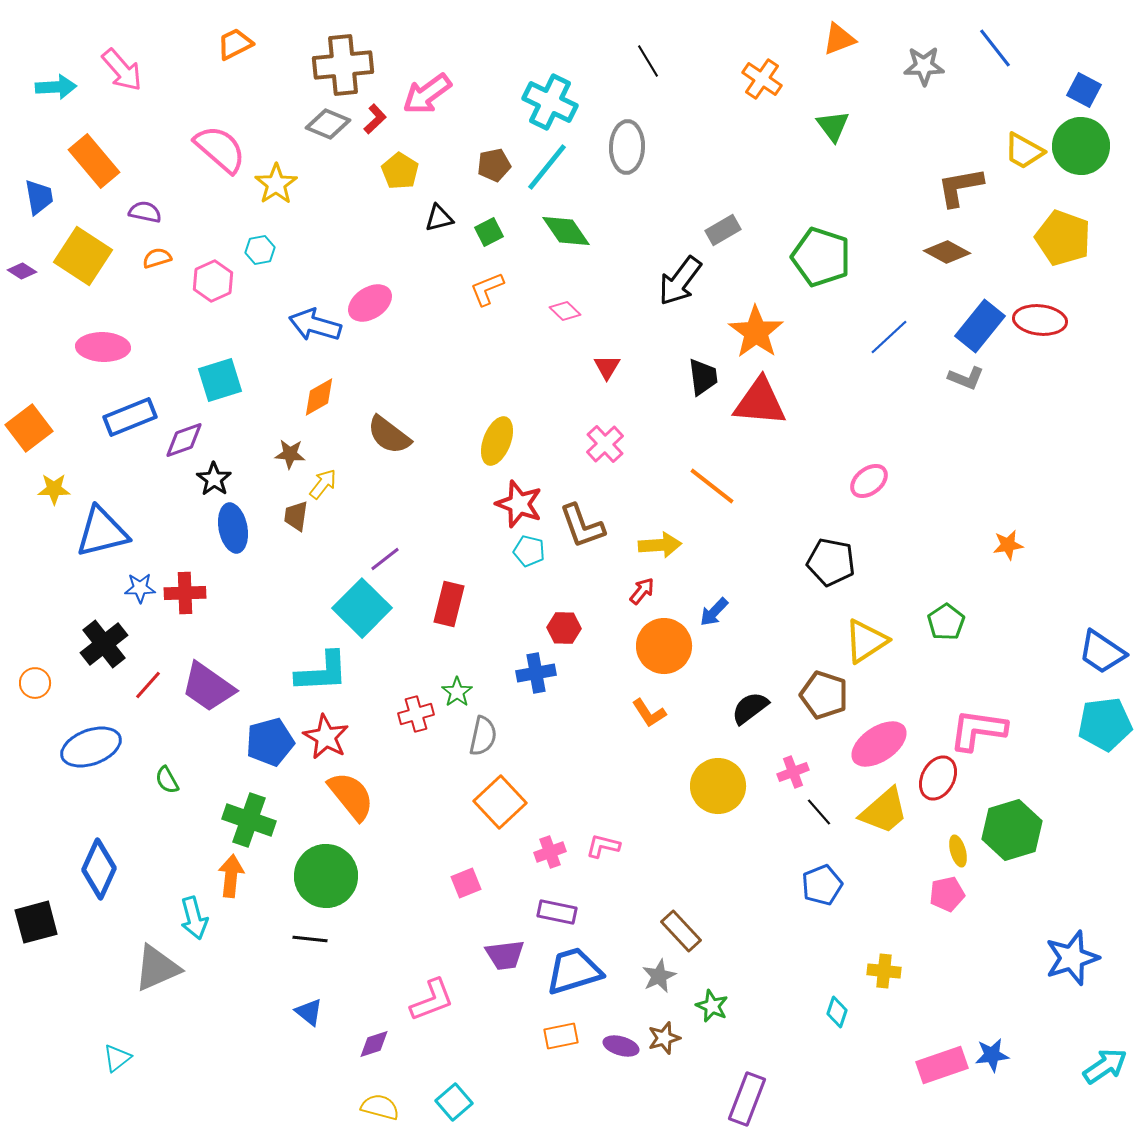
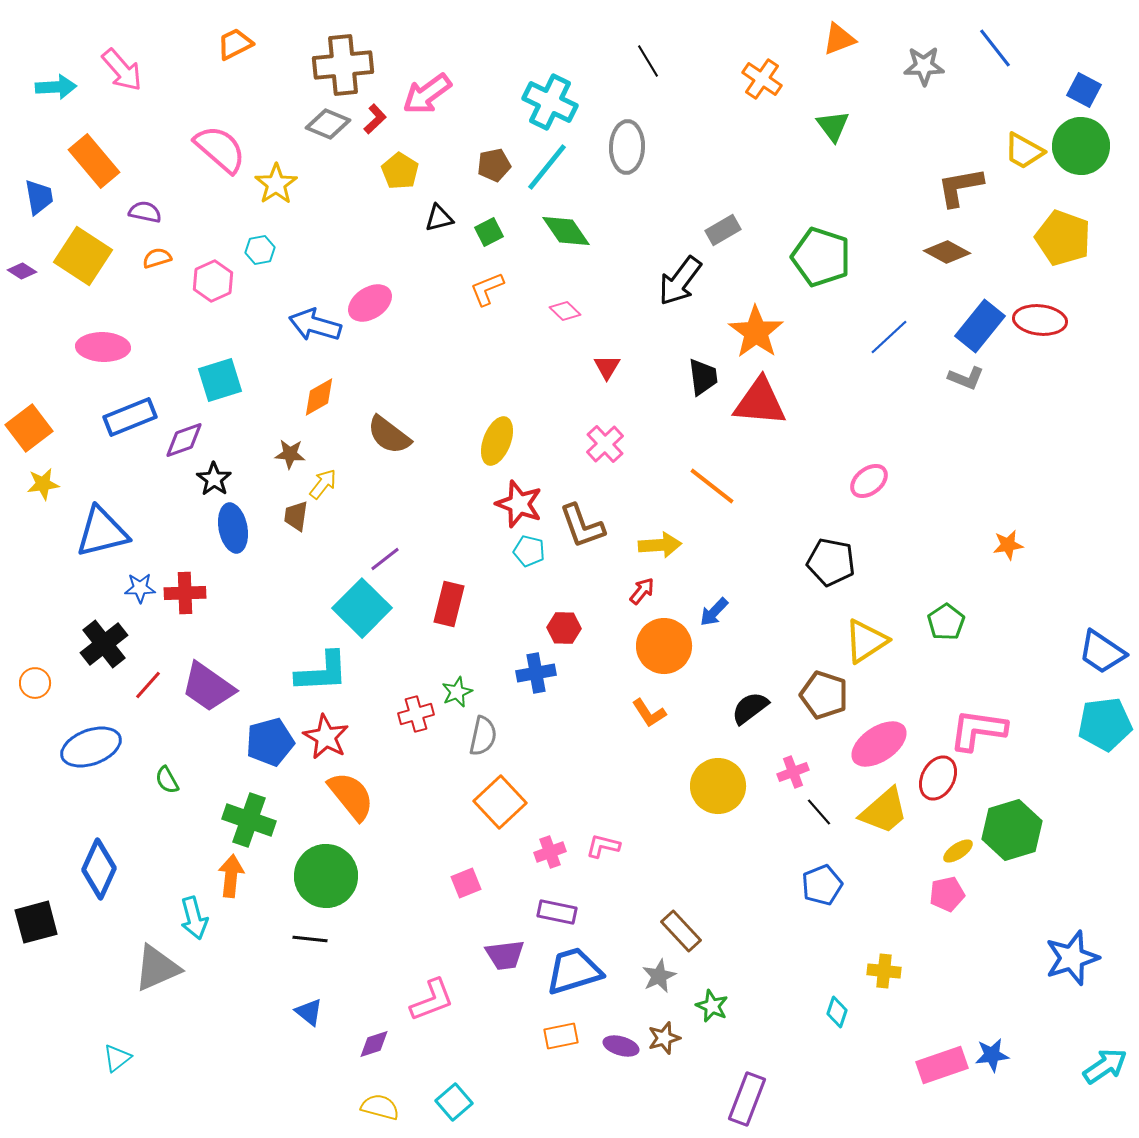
yellow star at (54, 489): moved 11 px left, 5 px up; rotated 8 degrees counterclockwise
green star at (457, 692): rotated 12 degrees clockwise
yellow ellipse at (958, 851): rotated 72 degrees clockwise
